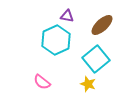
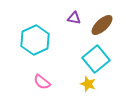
purple triangle: moved 7 px right, 2 px down
cyan hexagon: moved 21 px left
